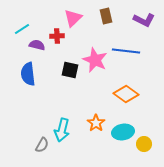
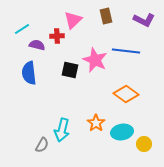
pink triangle: moved 2 px down
blue semicircle: moved 1 px right, 1 px up
cyan ellipse: moved 1 px left
